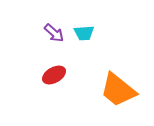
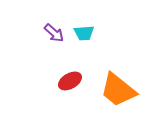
red ellipse: moved 16 px right, 6 px down
